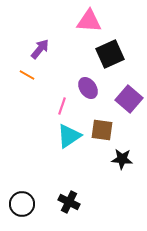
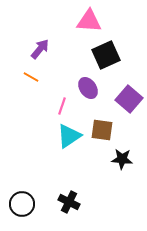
black square: moved 4 px left, 1 px down
orange line: moved 4 px right, 2 px down
